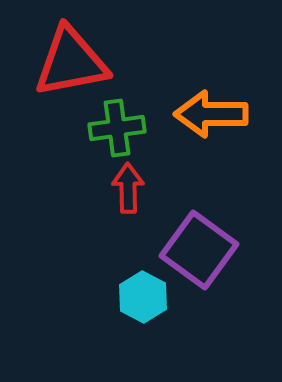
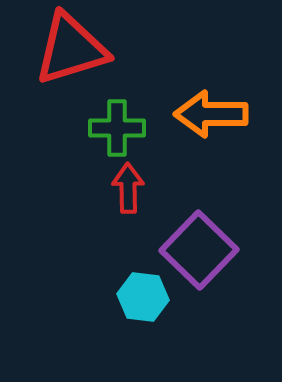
red triangle: moved 13 px up; rotated 6 degrees counterclockwise
green cross: rotated 8 degrees clockwise
purple square: rotated 8 degrees clockwise
cyan hexagon: rotated 21 degrees counterclockwise
